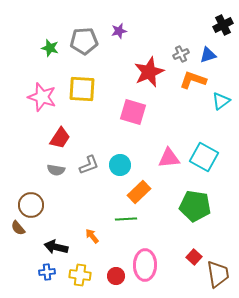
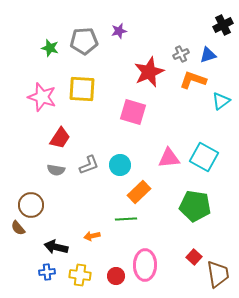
orange arrow: rotated 63 degrees counterclockwise
